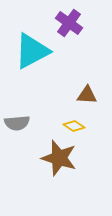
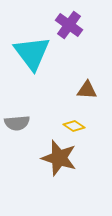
purple cross: moved 2 px down
cyan triangle: moved 2 px down; rotated 39 degrees counterclockwise
brown triangle: moved 5 px up
